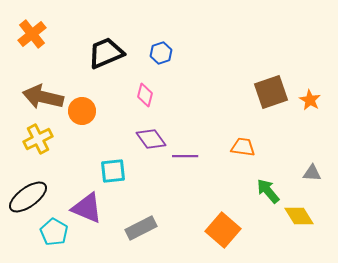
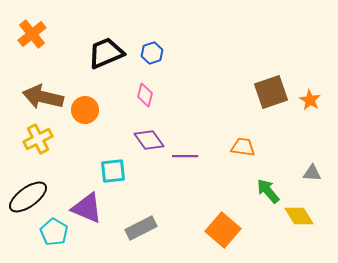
blue hexagon: moved 9 px left
orange circle: moved 3 px right, 1 px up
purple diamond: moved 2 px left, 1 px down
